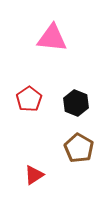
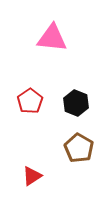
red pentagon: moved 1 px right, 2 px down
red triangle: moved 2 px left, 1 px down
